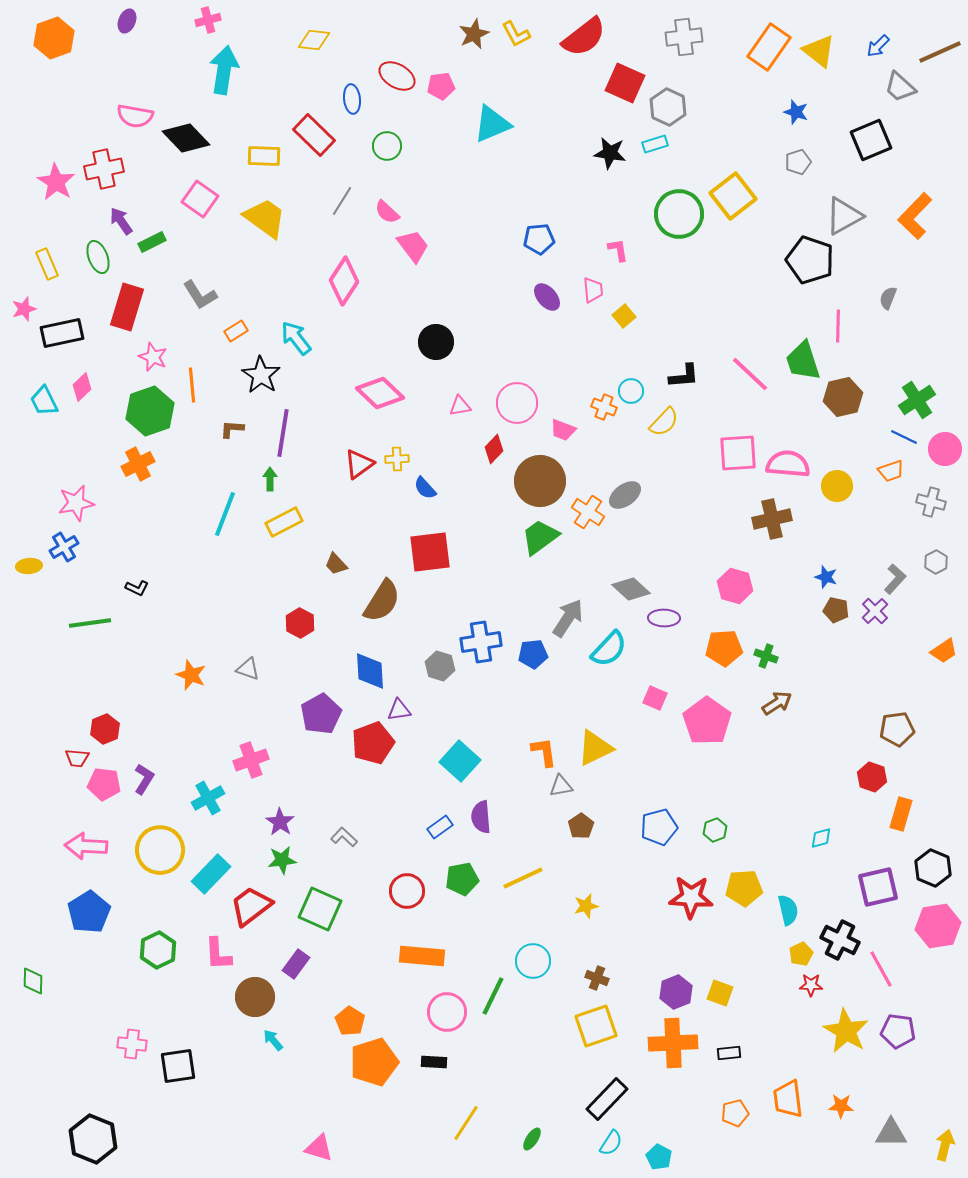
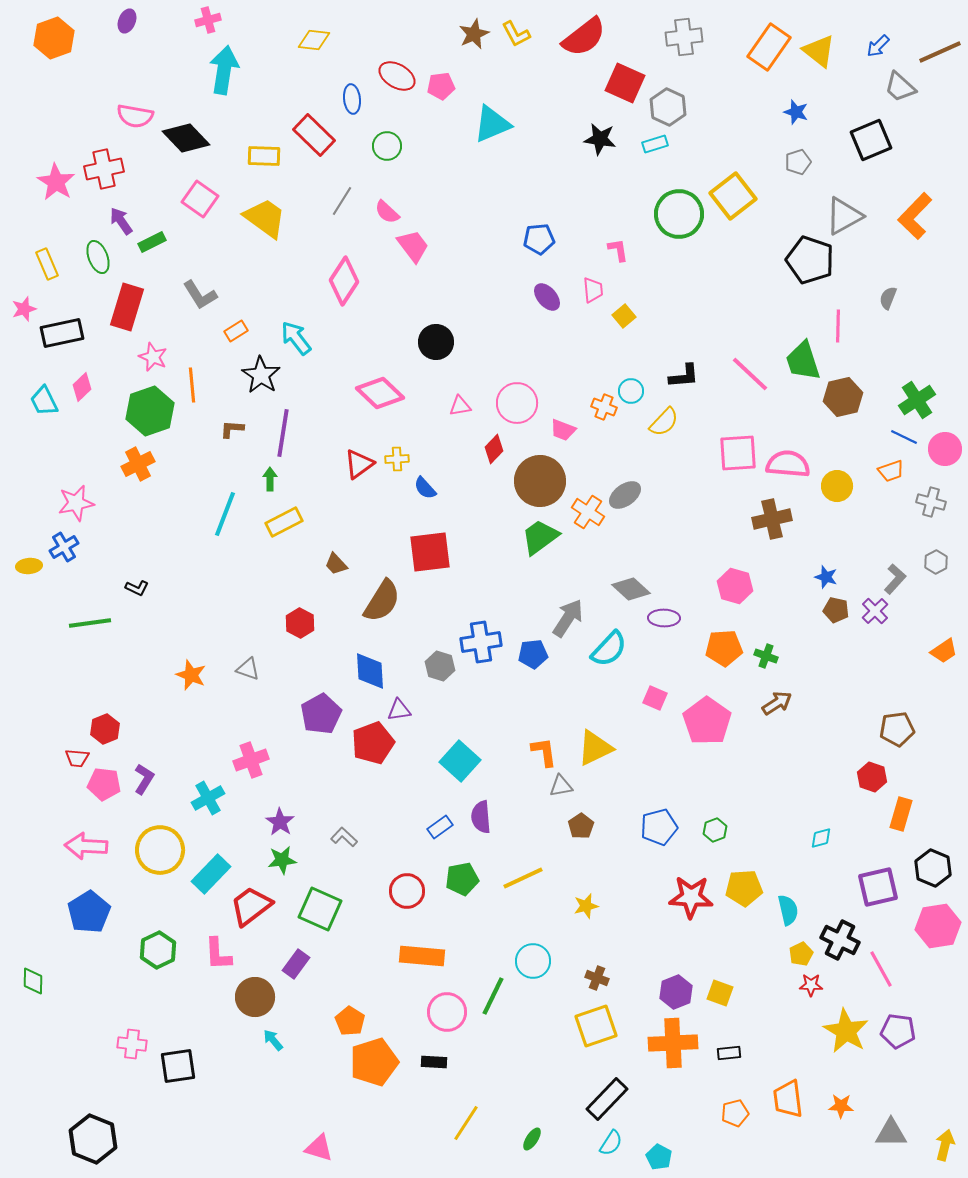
black star at (610, 153): moved 10 px left, 14 px up
